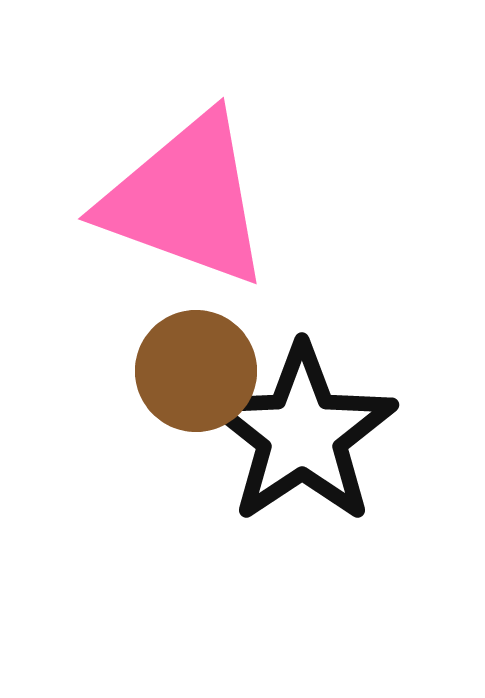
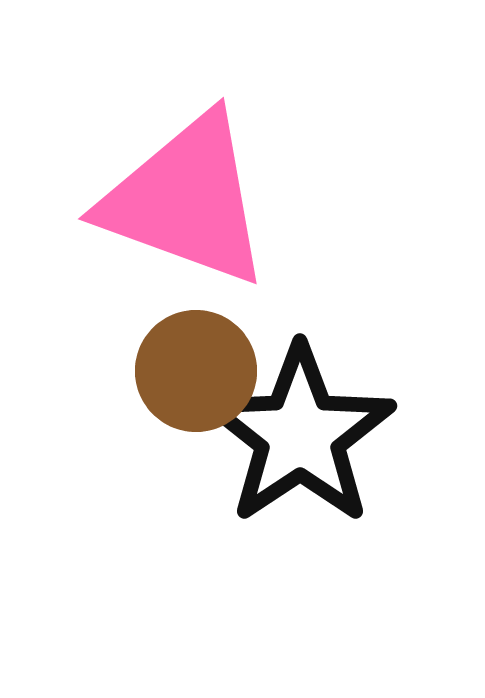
black star: moved 2 px left, 1 px down
